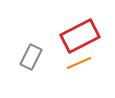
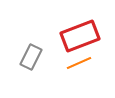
red rectangle: rotated 6 degrees clockwise
